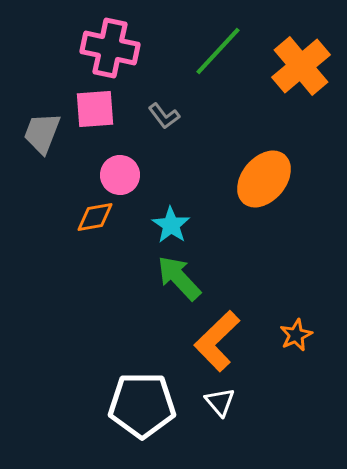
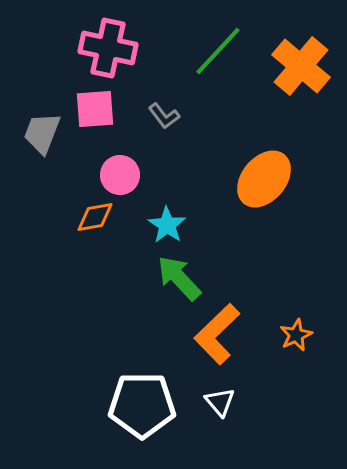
pink cross: moved 2 px left
orange cross: rotated 10 degrees counterclockwise
cyan star: moved 4 px left
orange L-shape: moved 7 px up
